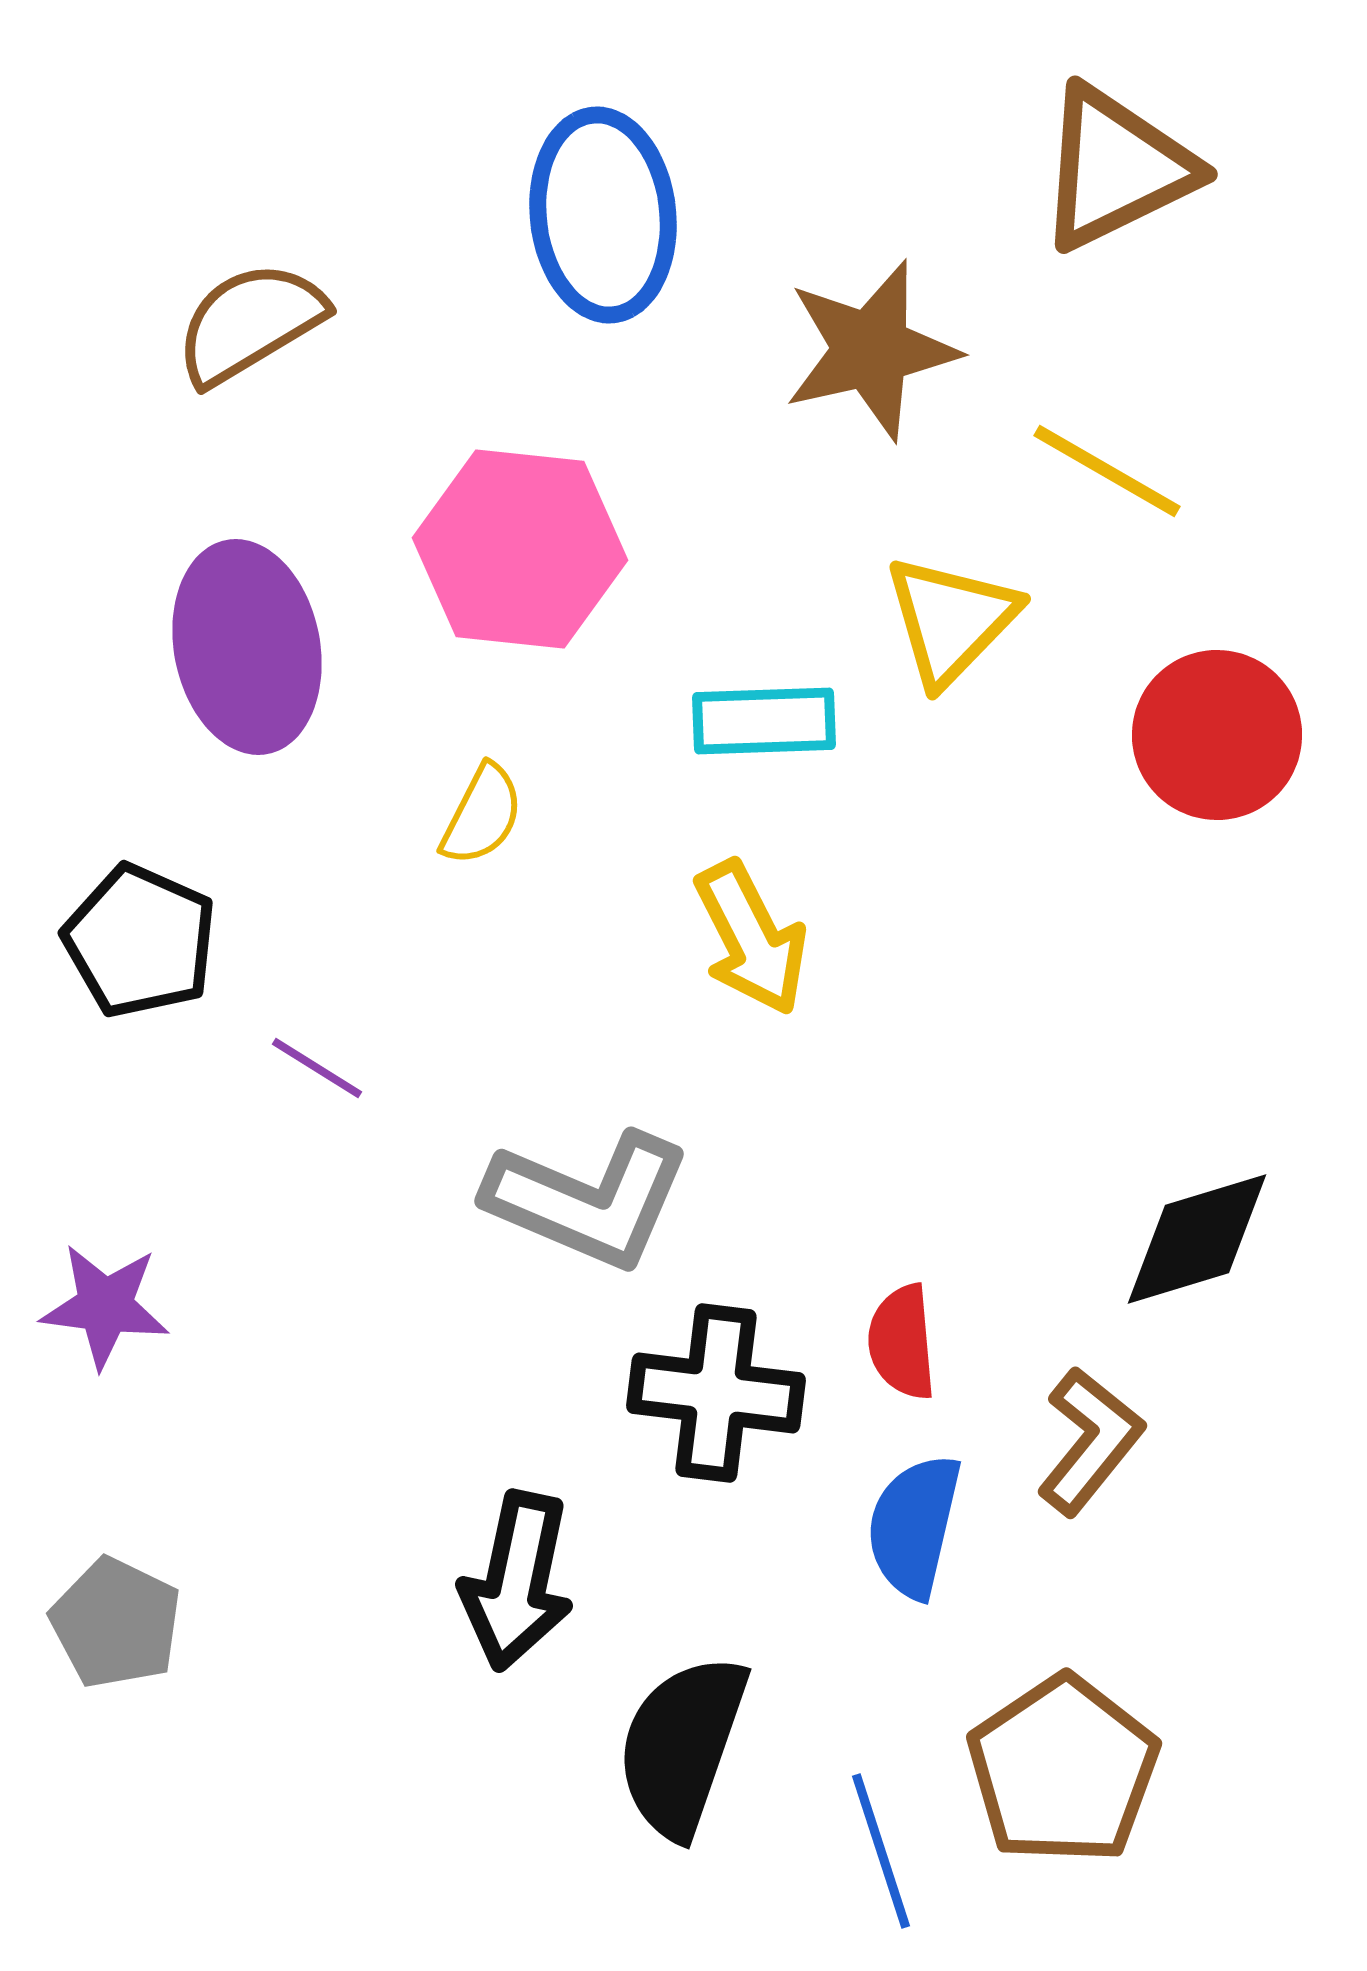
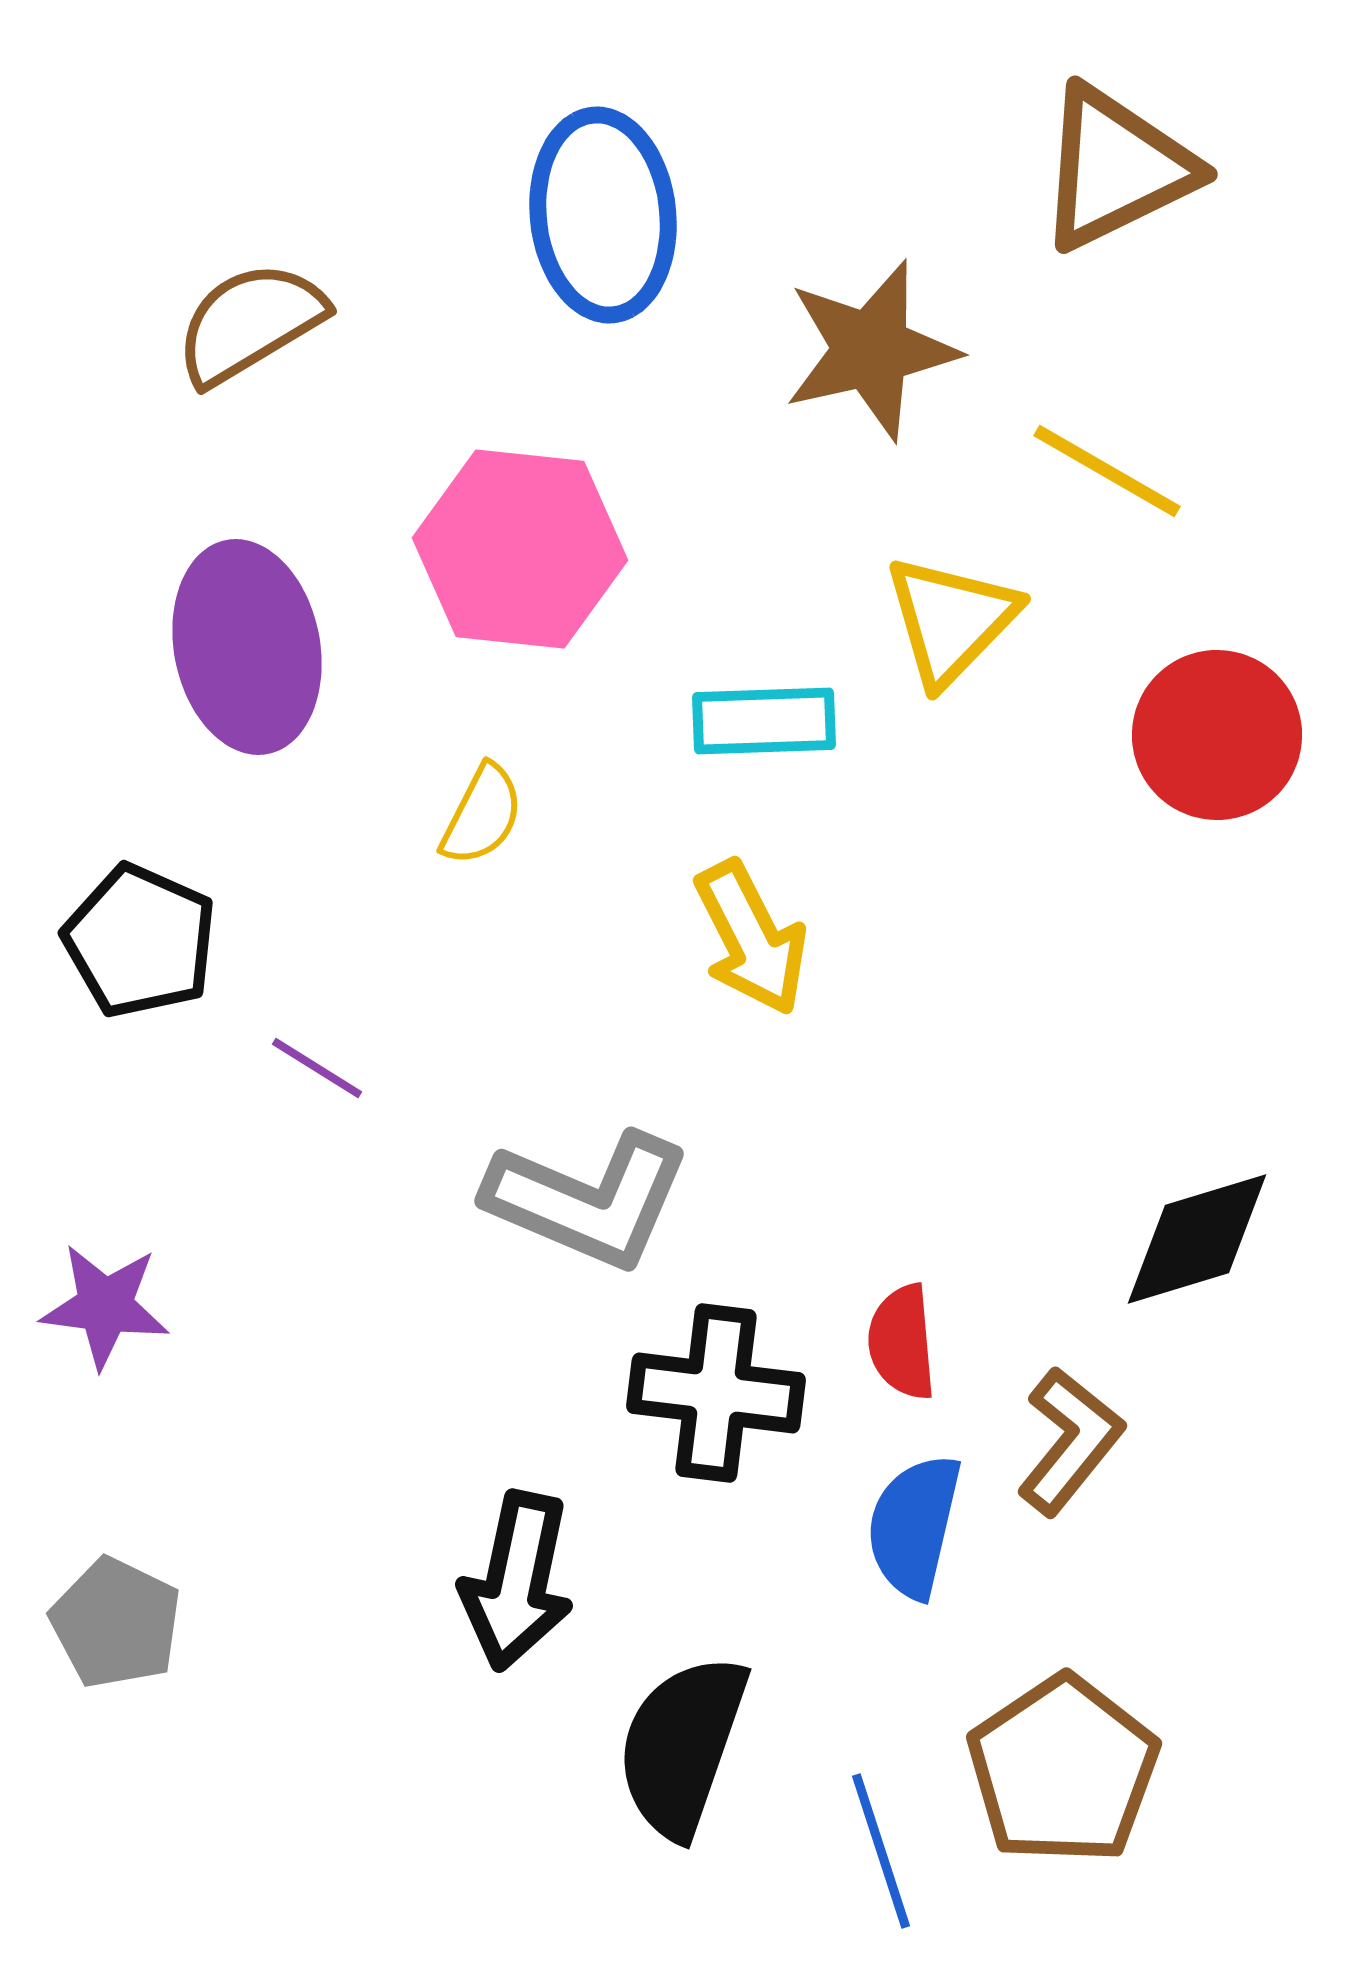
brown L-shape: moved 20 px left
